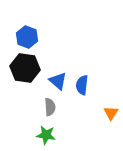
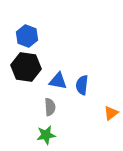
blue hexagon: moved 1 px up
black hexagon: moved 1 px right, 1 px up
blue triangle: rotated 30 degrees counterclockwise
orange triangle: rotated 21 degrees clockwise
green star: rotated 18 degrees counterclockwise
